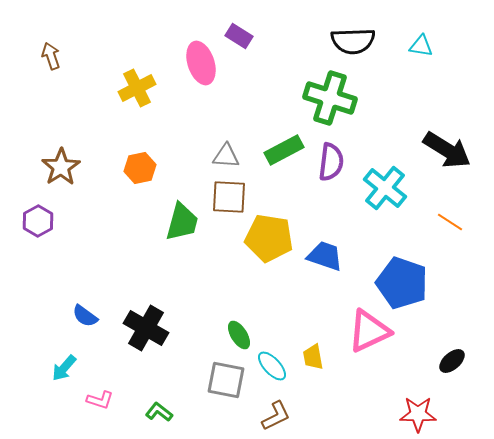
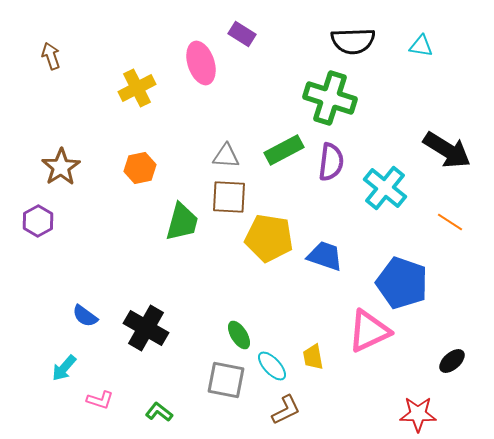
purple rectangle: moved 3 px right, 2 px up
brown L-shape: moved 10 px right, 6 px up
